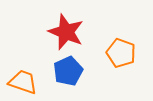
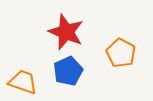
orange pentagon: rotated 8 degrees clockwise
